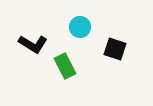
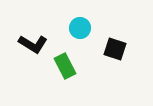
cyan circle: moved 1 px down
